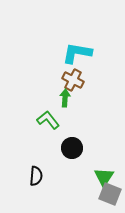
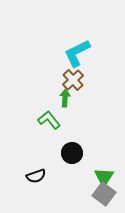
cyan L-shape: rotated 36 degrees counterclockwise
brown cross: rotated 20 degrees clockwise
green L-shape: moved 1 px right
black circle: moved 5 px down
black semicircle: rotated 66 degrees clockwise
gray square: moved 6 px left; rotated 15 degrees clockwise
